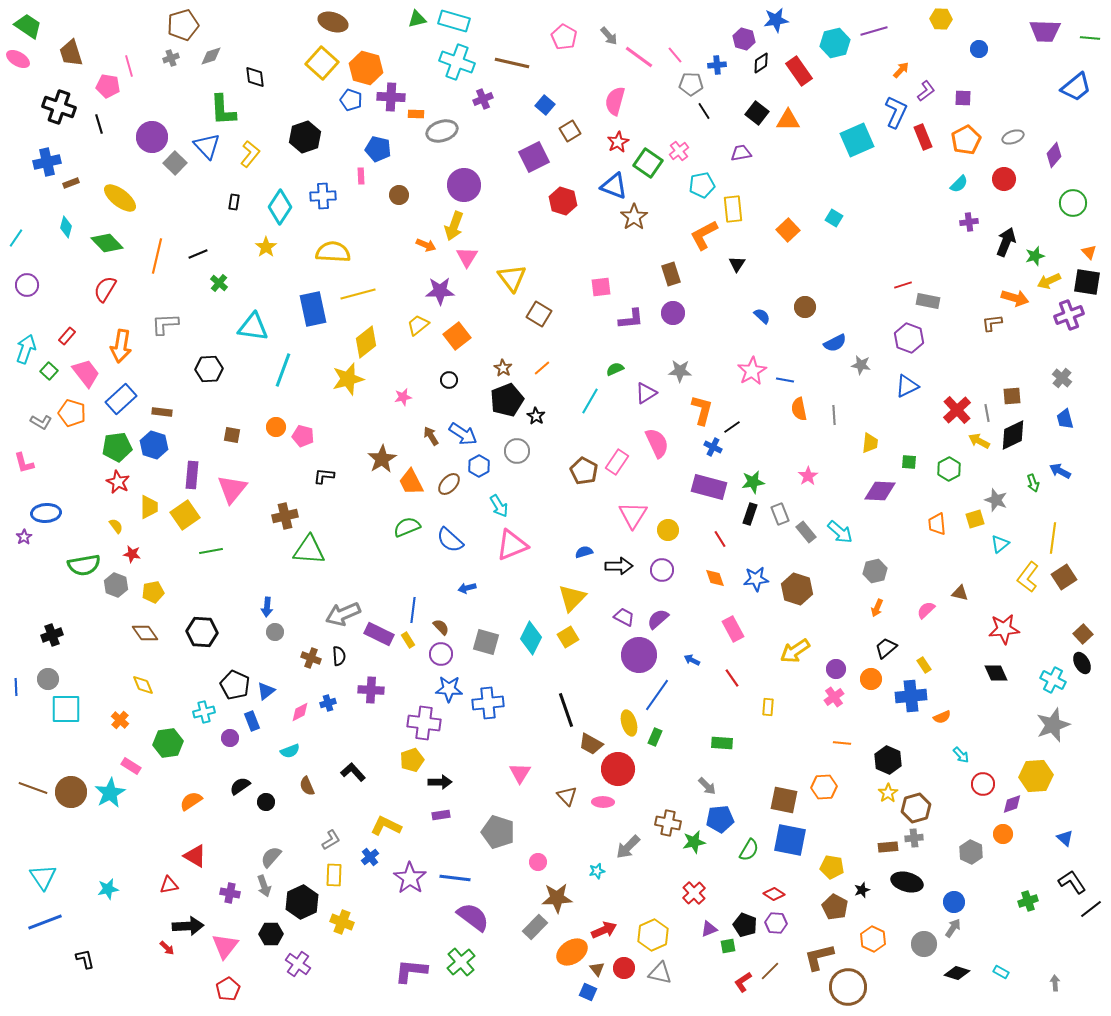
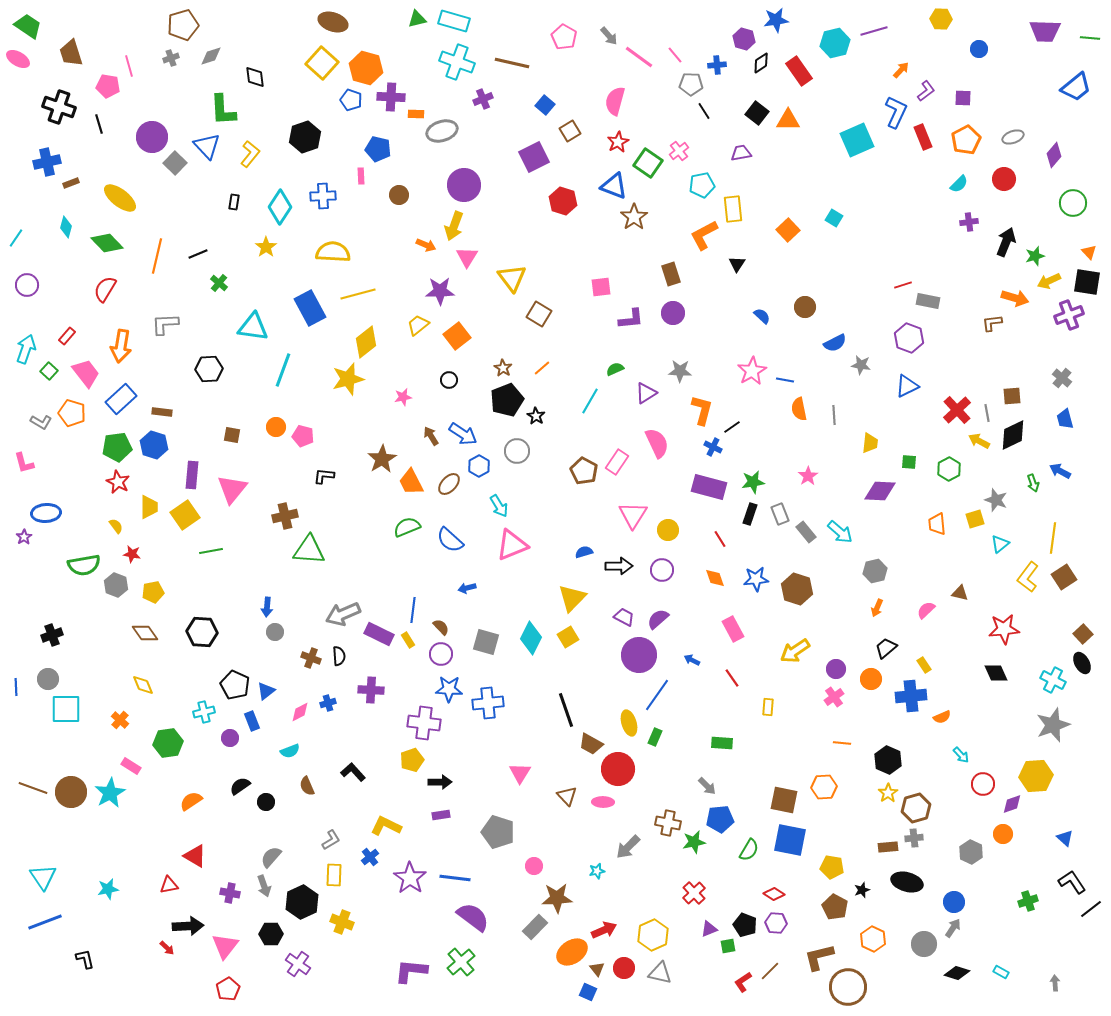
blue rectangle at (313, 309): moved 3 px left, 1 px up; rotated 16 degrees counterclockwise
pink circle at (538, 862): moved 4 px left, 4 px down
